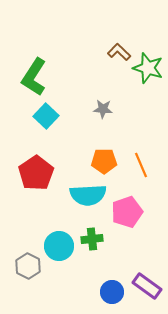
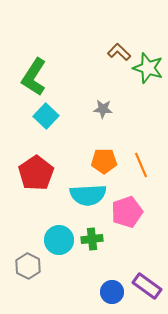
cyan circle: moved 6 px up
